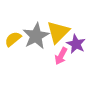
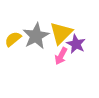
yellow triangle: moved 3 px right, 1 px down
